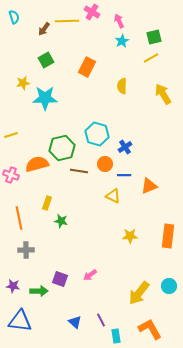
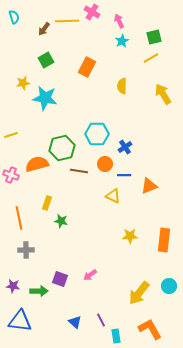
cyan star at (45, 98): rotated 10 degrees clockwise
cyan hexagon at (97, 134): rotated 15 degrees counterclockwise
orange rectangle at (168, 236): moved 4 px left, 4 px down
